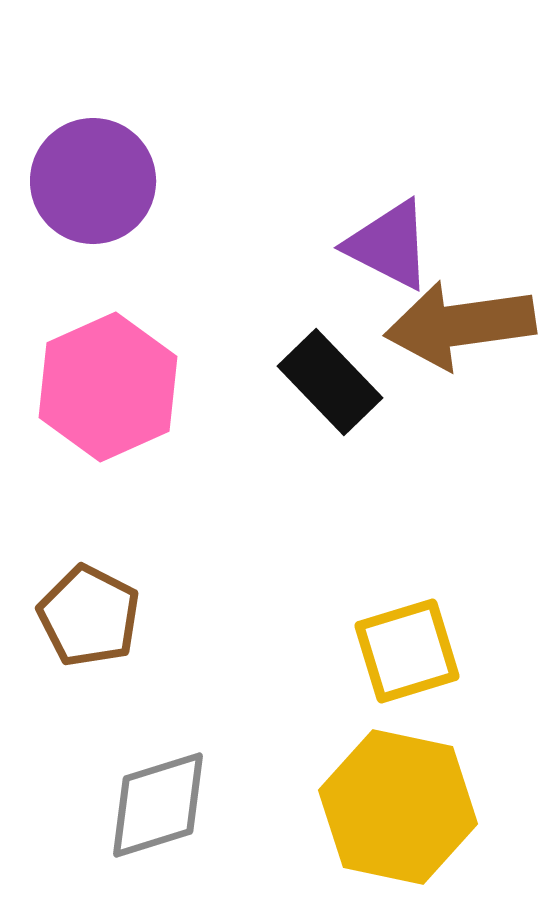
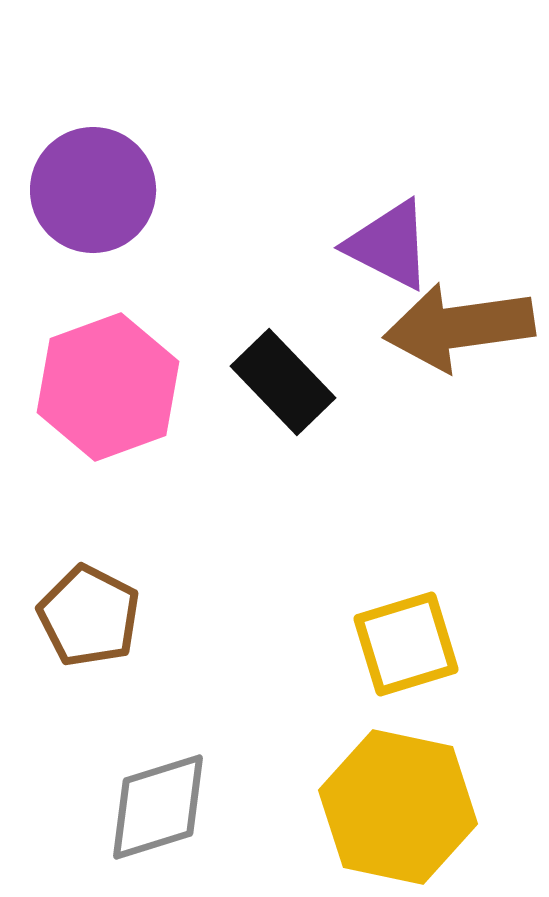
purple circle: moved 9 px down
brown arrow: moved 1 px left, 2 px down
black rectangle: moved 47 px left
pink hexagon: rotated 4 degrees clockwise
yellow square: moved 1 px left, 7 px up
gray diamond: moved 2 px down
